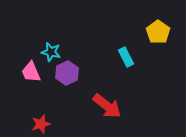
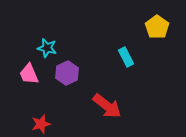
yellow pentagon: moved 1 px left, 5 px up
cyan star: moved 4 px left, 4 px up
pink trapezoid: moved 2 px left, 2 px down
